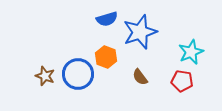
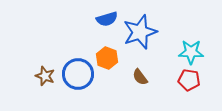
cyan star: rotated 25 degrees clockwise
orange hexagon: moved 1 px right, 1 px down
red pentagon: moved 7 px right, 1 px up
